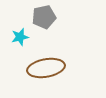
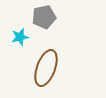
brown ellipse: rotated 60 degrees counterclockwise
